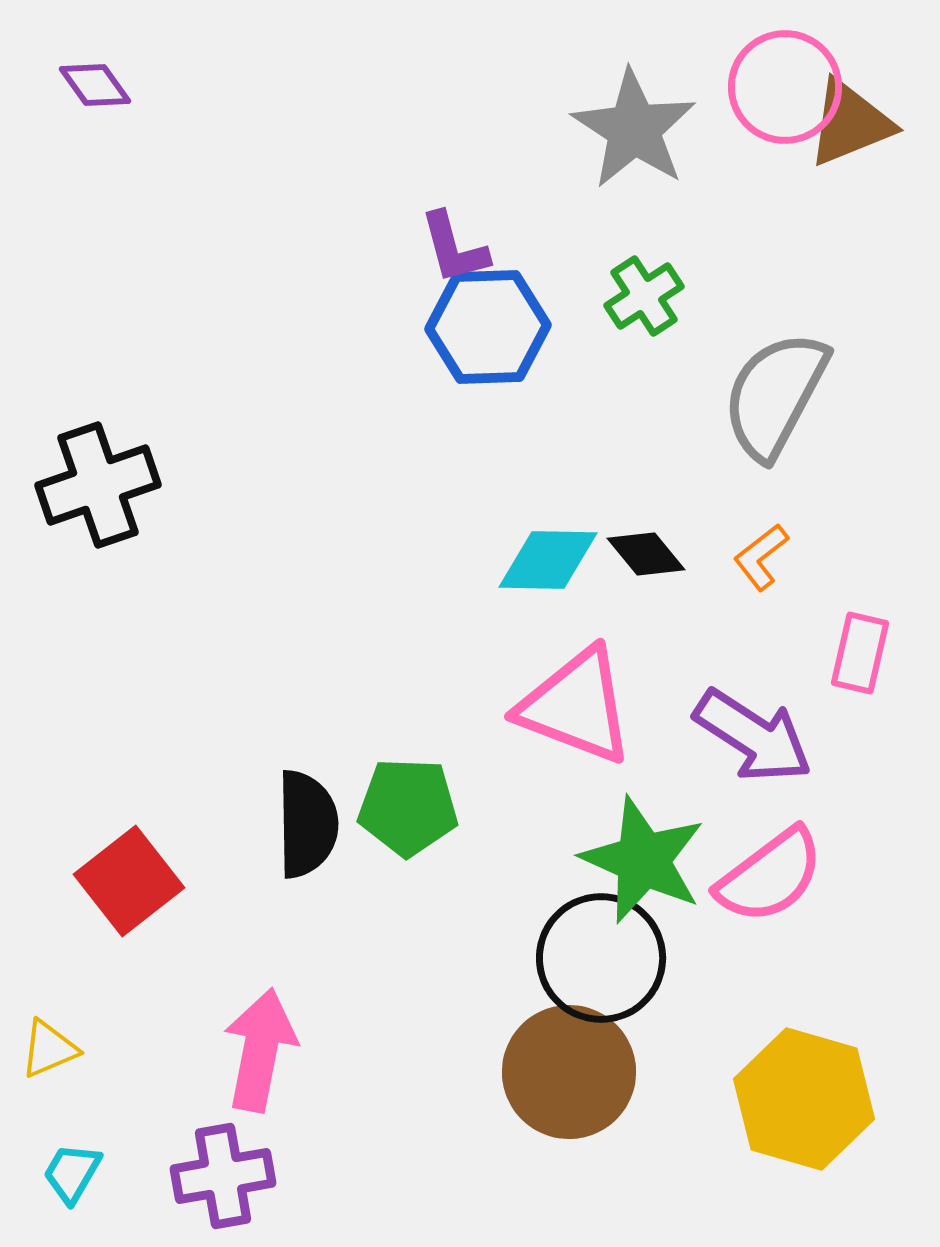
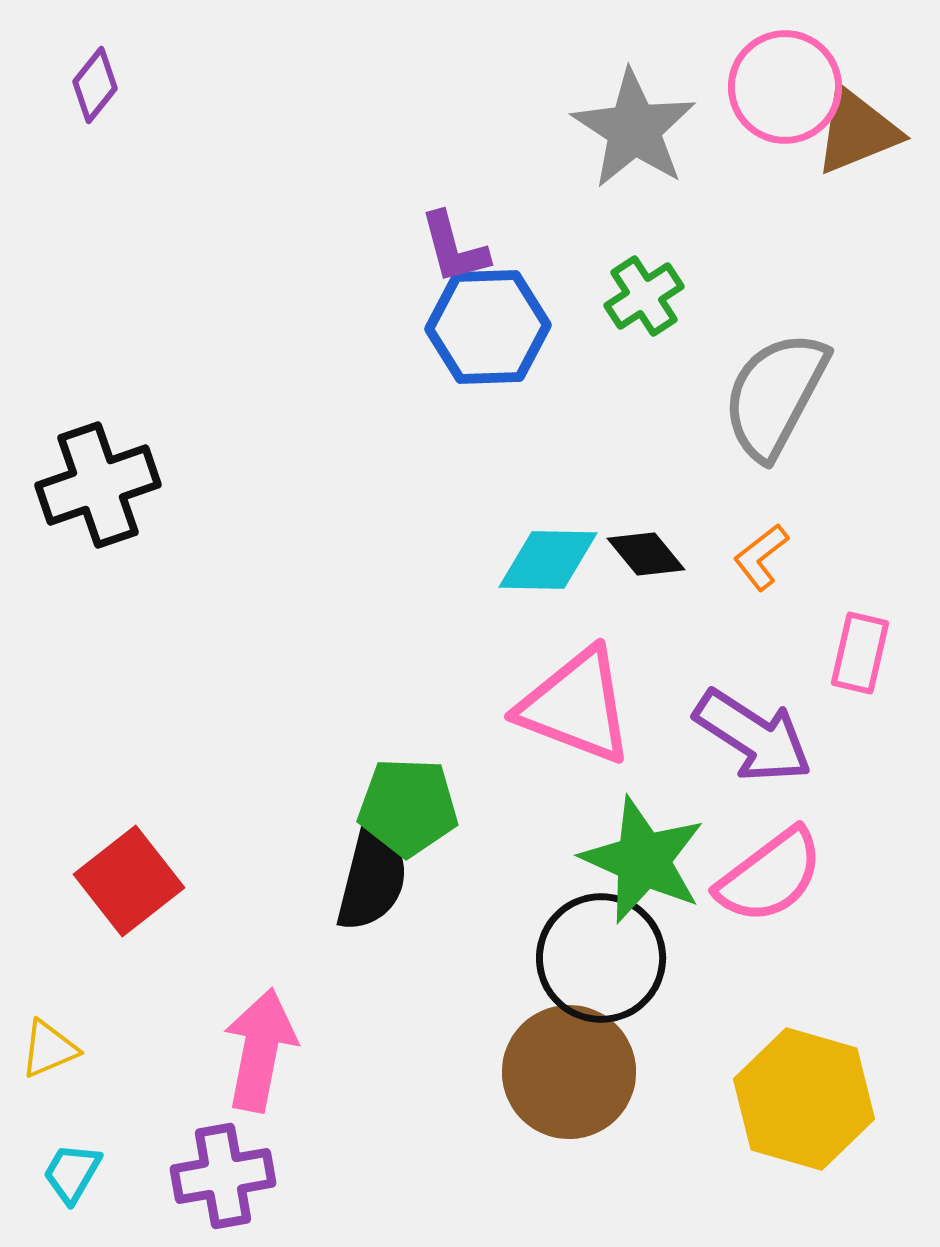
purple diamond: rotated 74 degrees clockwise
brown triangle: moved 7 px right, 8 px down
black semicircle: moved 65 px right, 54 px down; rotated 15 degrees clockwise
